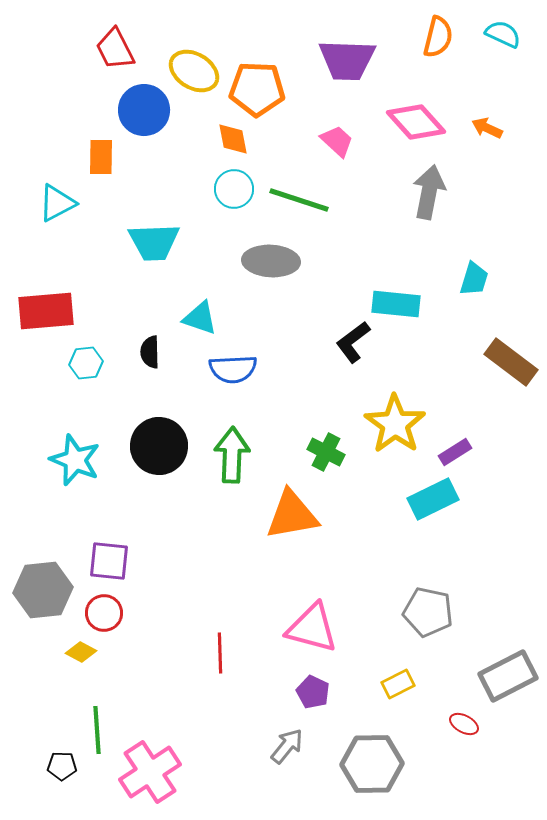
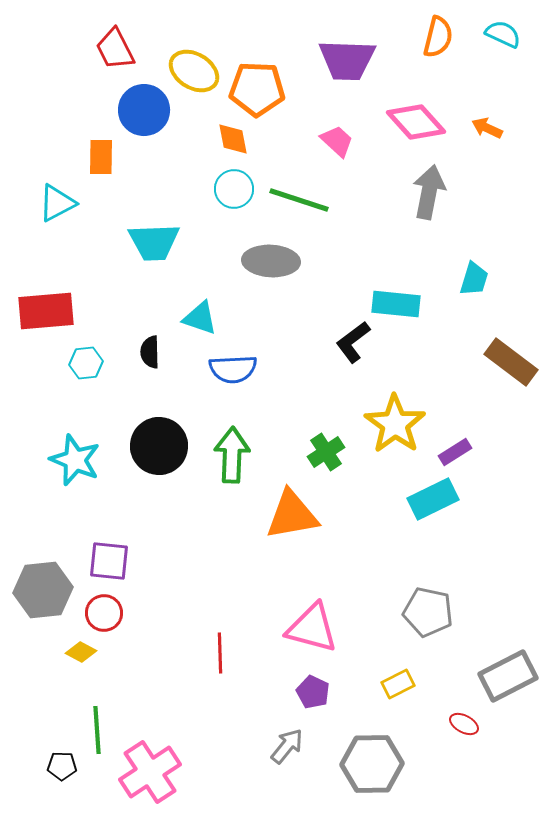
green cross at (326, 452): rotated 30 degrees clockwise
